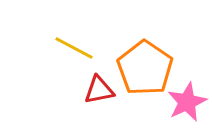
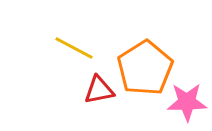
orange pentagon: rotated 6 degrees clockwise
pink star: rotated 24 degrees clockwise
